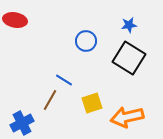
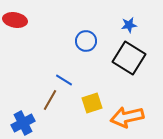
blue cross: moved 1 px right
